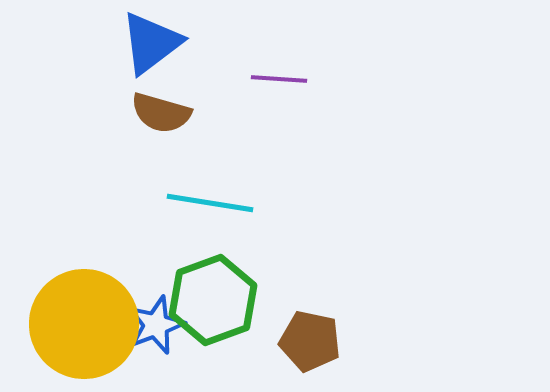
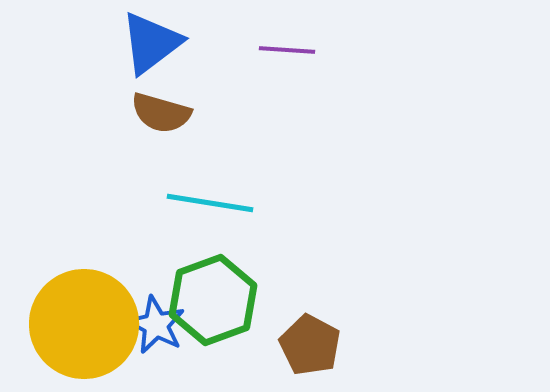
purple line: moved 8 px right, 29 px up
blue star: rotated 24 degrees counterclockwise
brown pentagon: moved 4 px down; rotated 16 degrees clockwise
